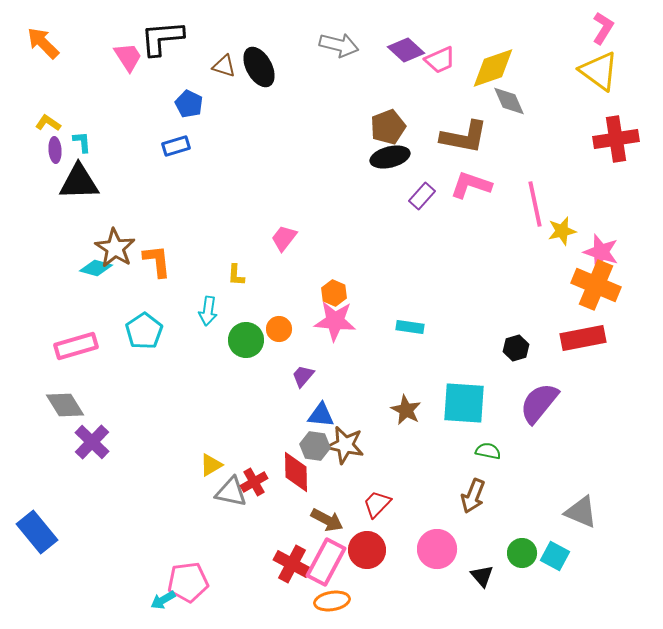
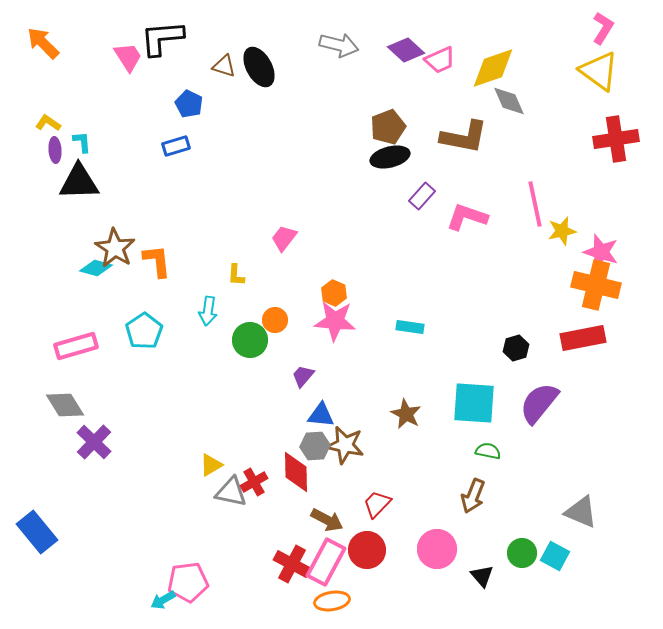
pink L-shape at (471, 185): moved 4 px left, 32 px down
orange cross at (596, 285): rotated 9 degrees counterclockwise
orange circle at (279, 329): moved 4 px left, 9 px up
green circle at (246, 340): moved 4 px right
cyan square at (464, 403): moved 10 px right
brown star at (406, 410): moved 4 px down
purple cross at (92, 442): moved 2 px right
gray hexagon at (315, 446): rotated 12 degrees counterclockwise
